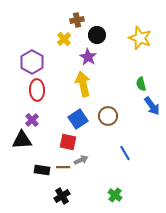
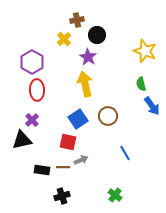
yellow star: moved 5 px right, 13 px down
yellow arrow: moved 2 px right
black triangle: rotated 10 degrees counterclockwise
black cross: rotated 14 degrees clockwise
